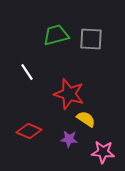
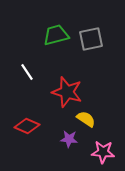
gray square: rotated 15 degrees counterclockwise
red star: moved 2 px left, 2 px up
red diamond: moved 2 px left, 5 px up
